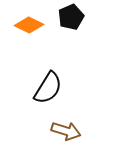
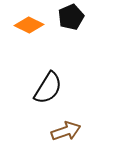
brown arrow: rotated 36 degrees counterclockwise
